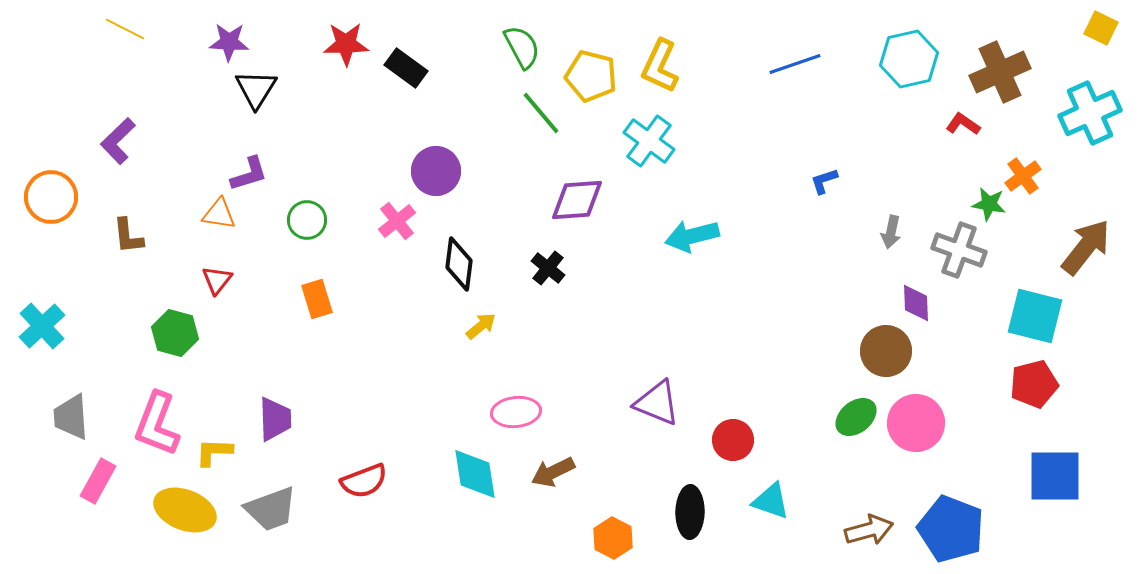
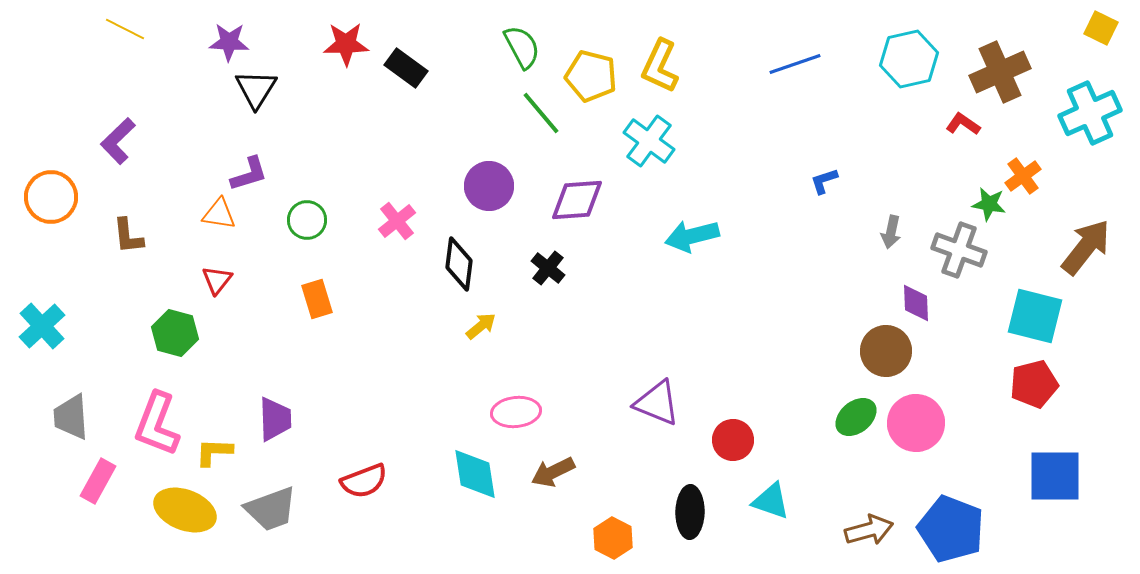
purple circle at (436, 171): moved 53 px right, 15 px down
